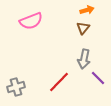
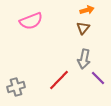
red line: moved 2 px up
